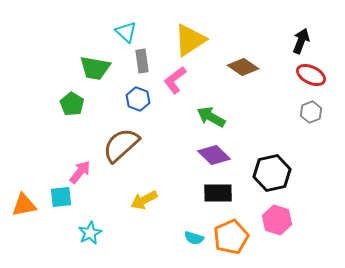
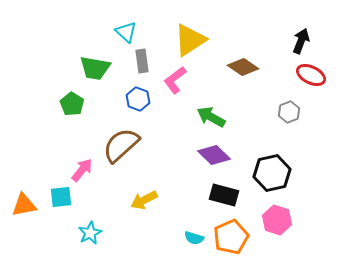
gray hexagon: moved 22 px left
pink arrow: moved 2 px right, 2 px up
black rectangle: moved 6 px right, 2 px down; rotated 16 degrees clockwise
